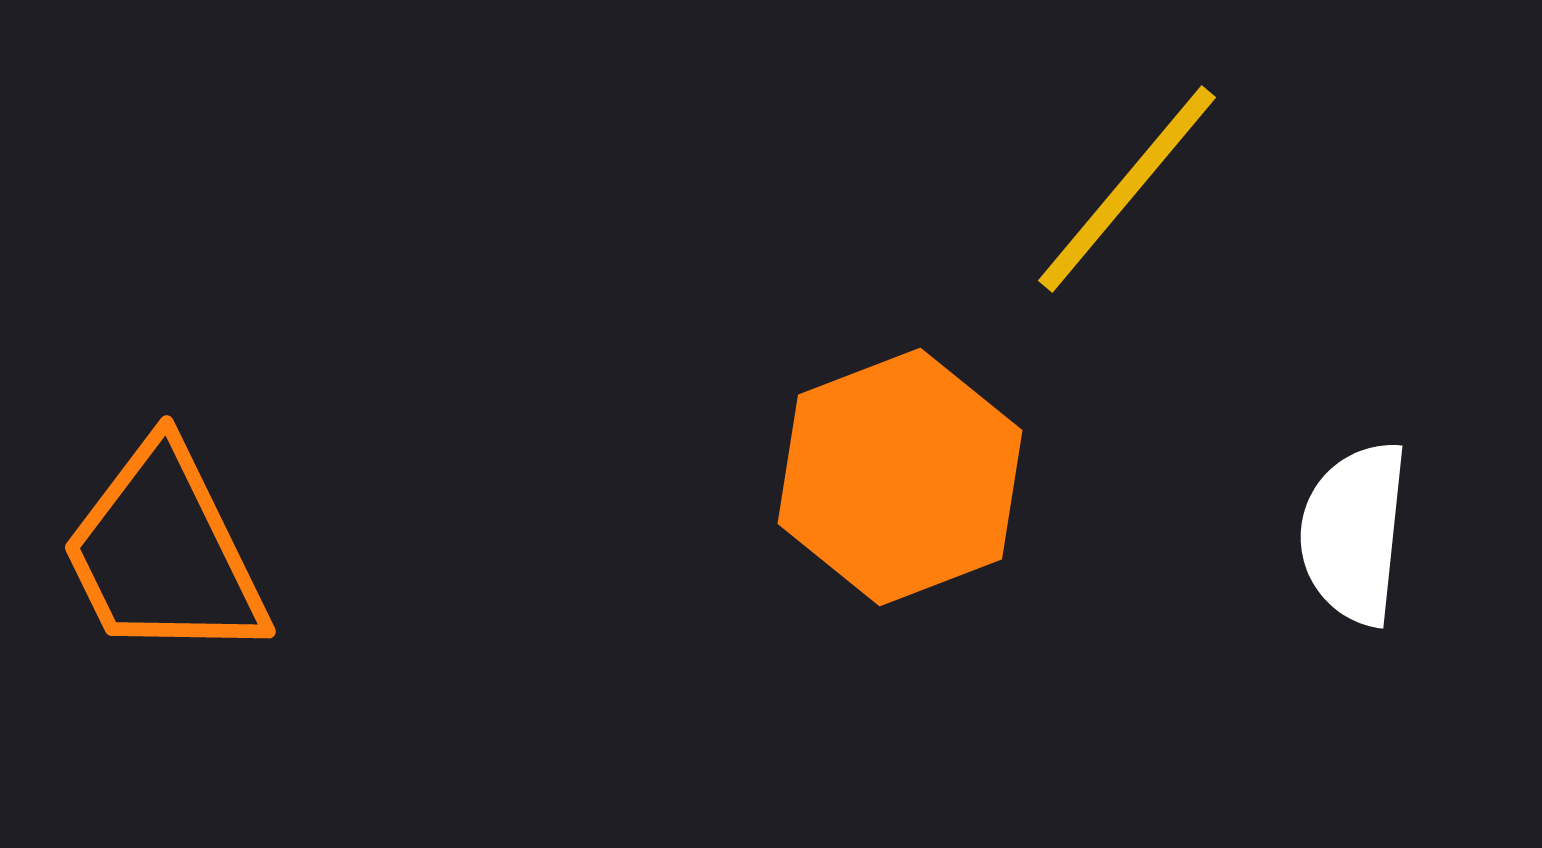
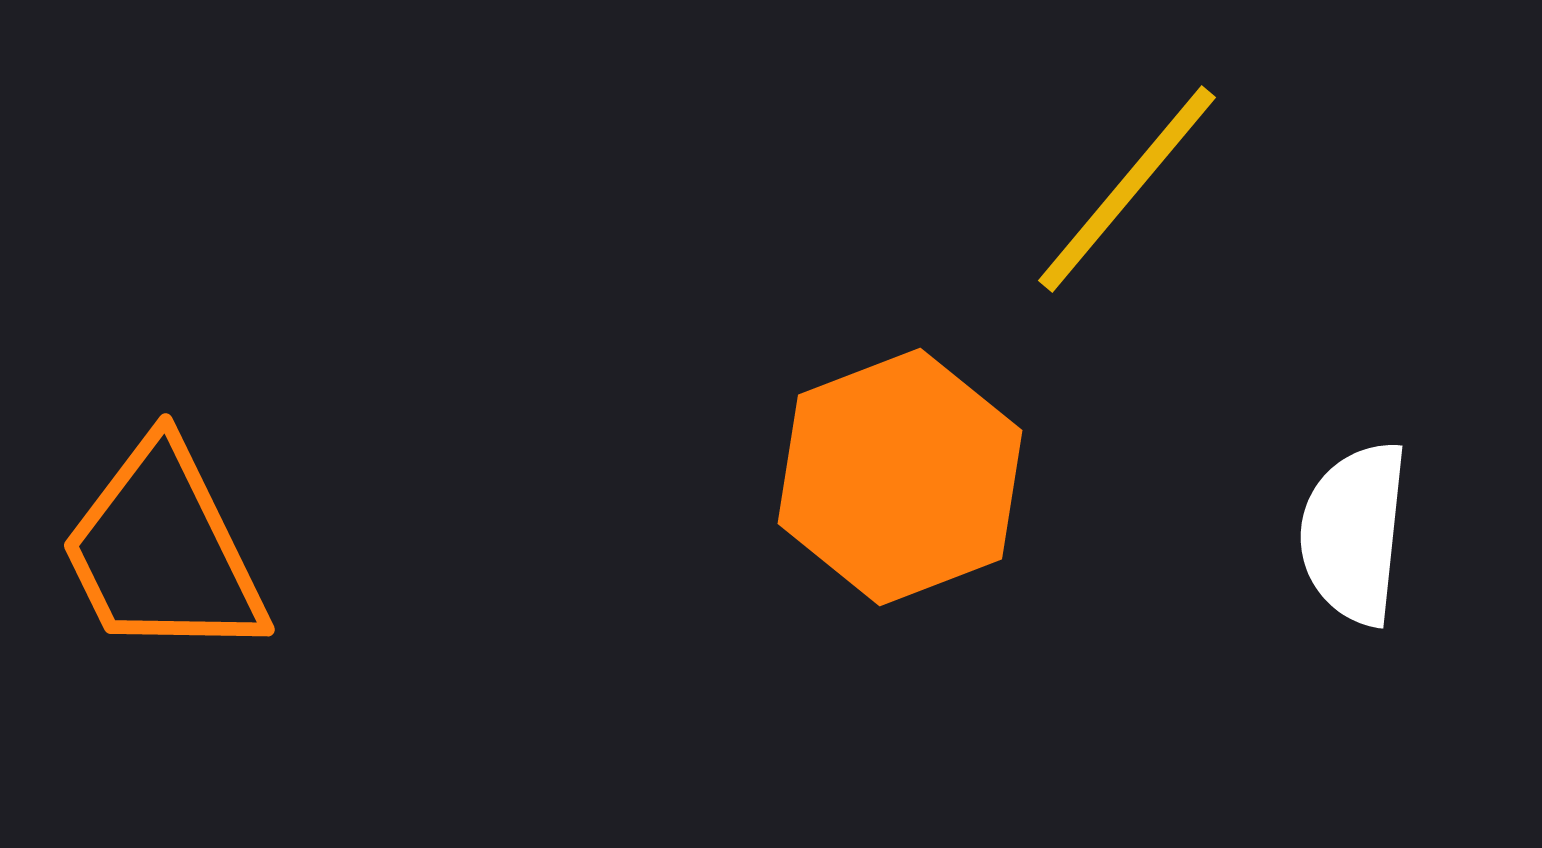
orange trapezoid: moved 1 px left, 2 px up
